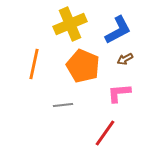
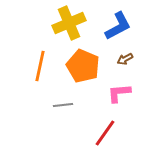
yellow cross: moved 1 px left, 1 px up
blue L-shape: moved 4 px up
orange line: moved 6 px right, 2 px down
